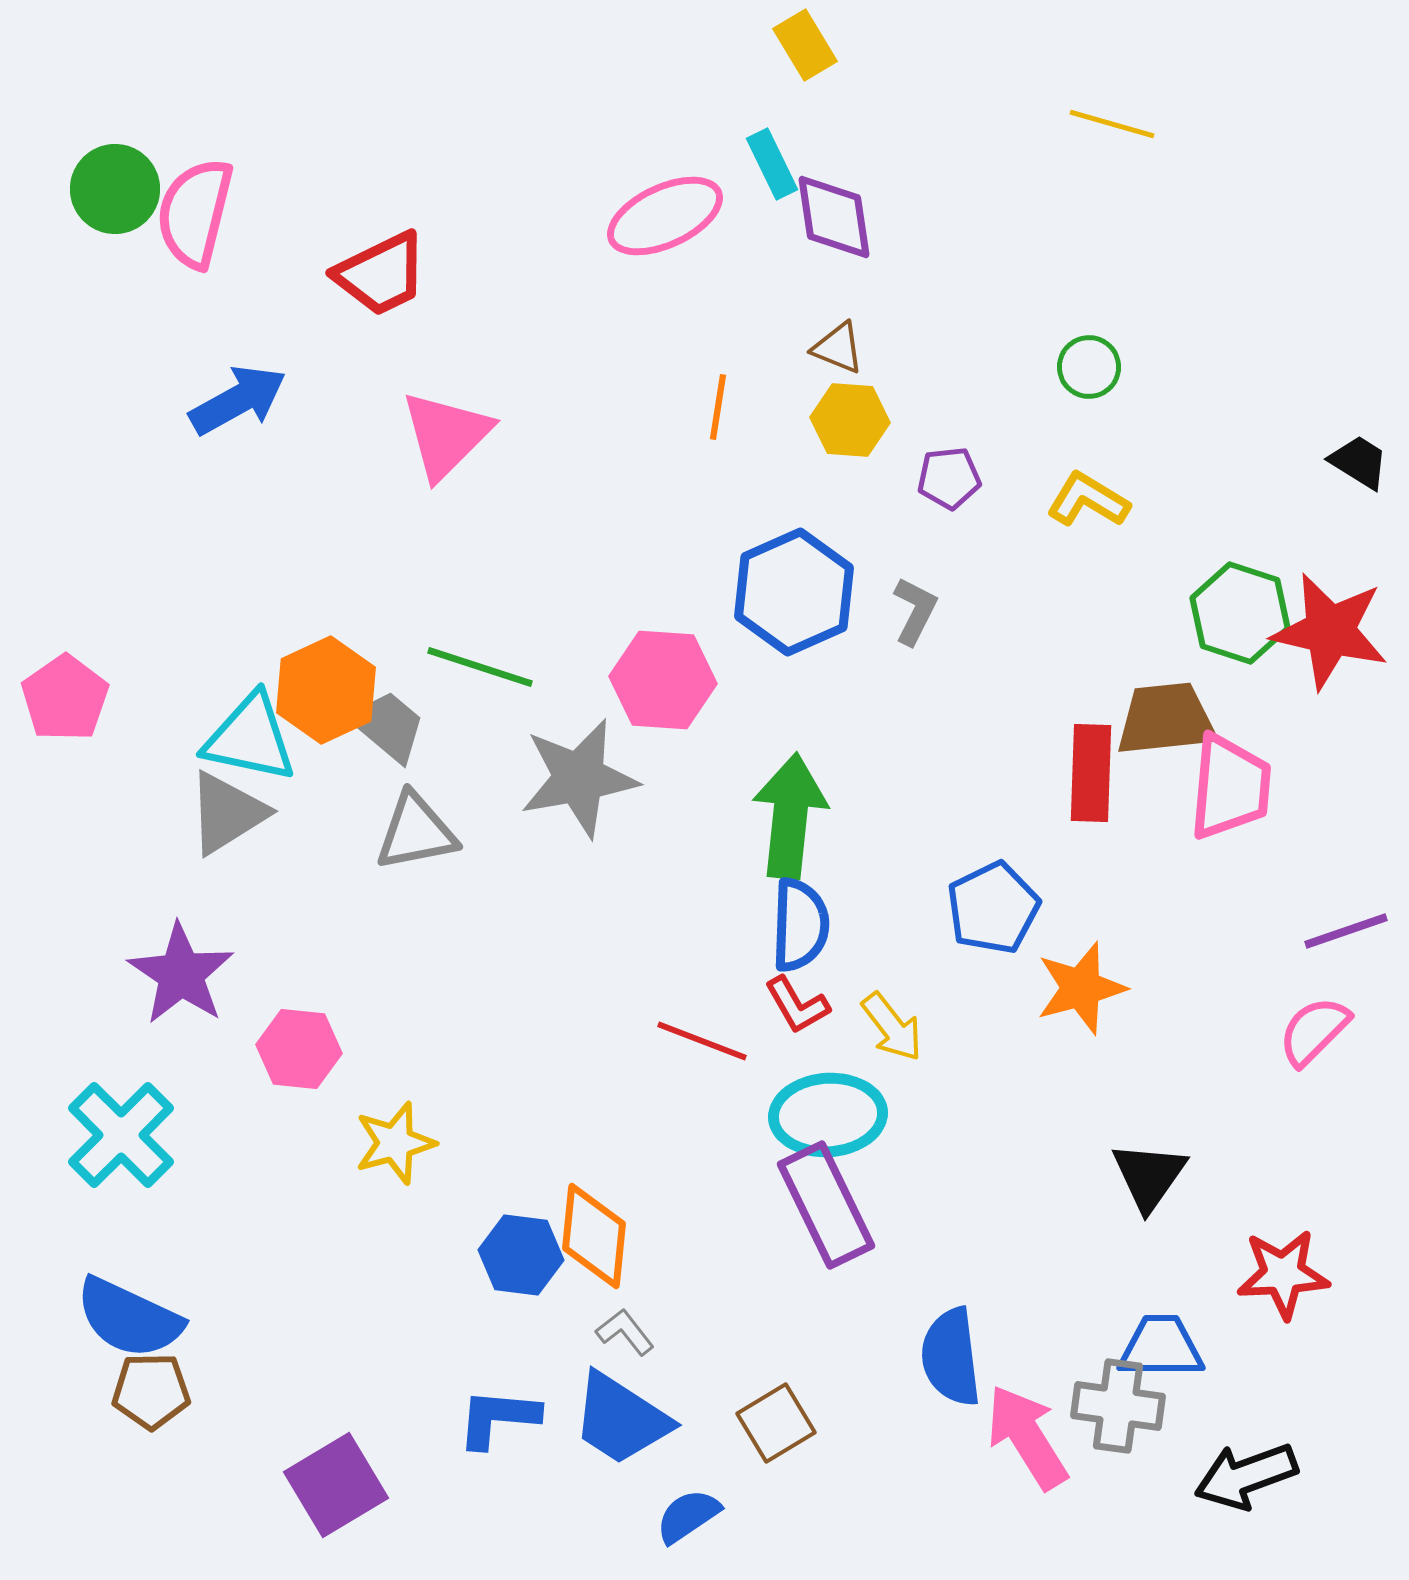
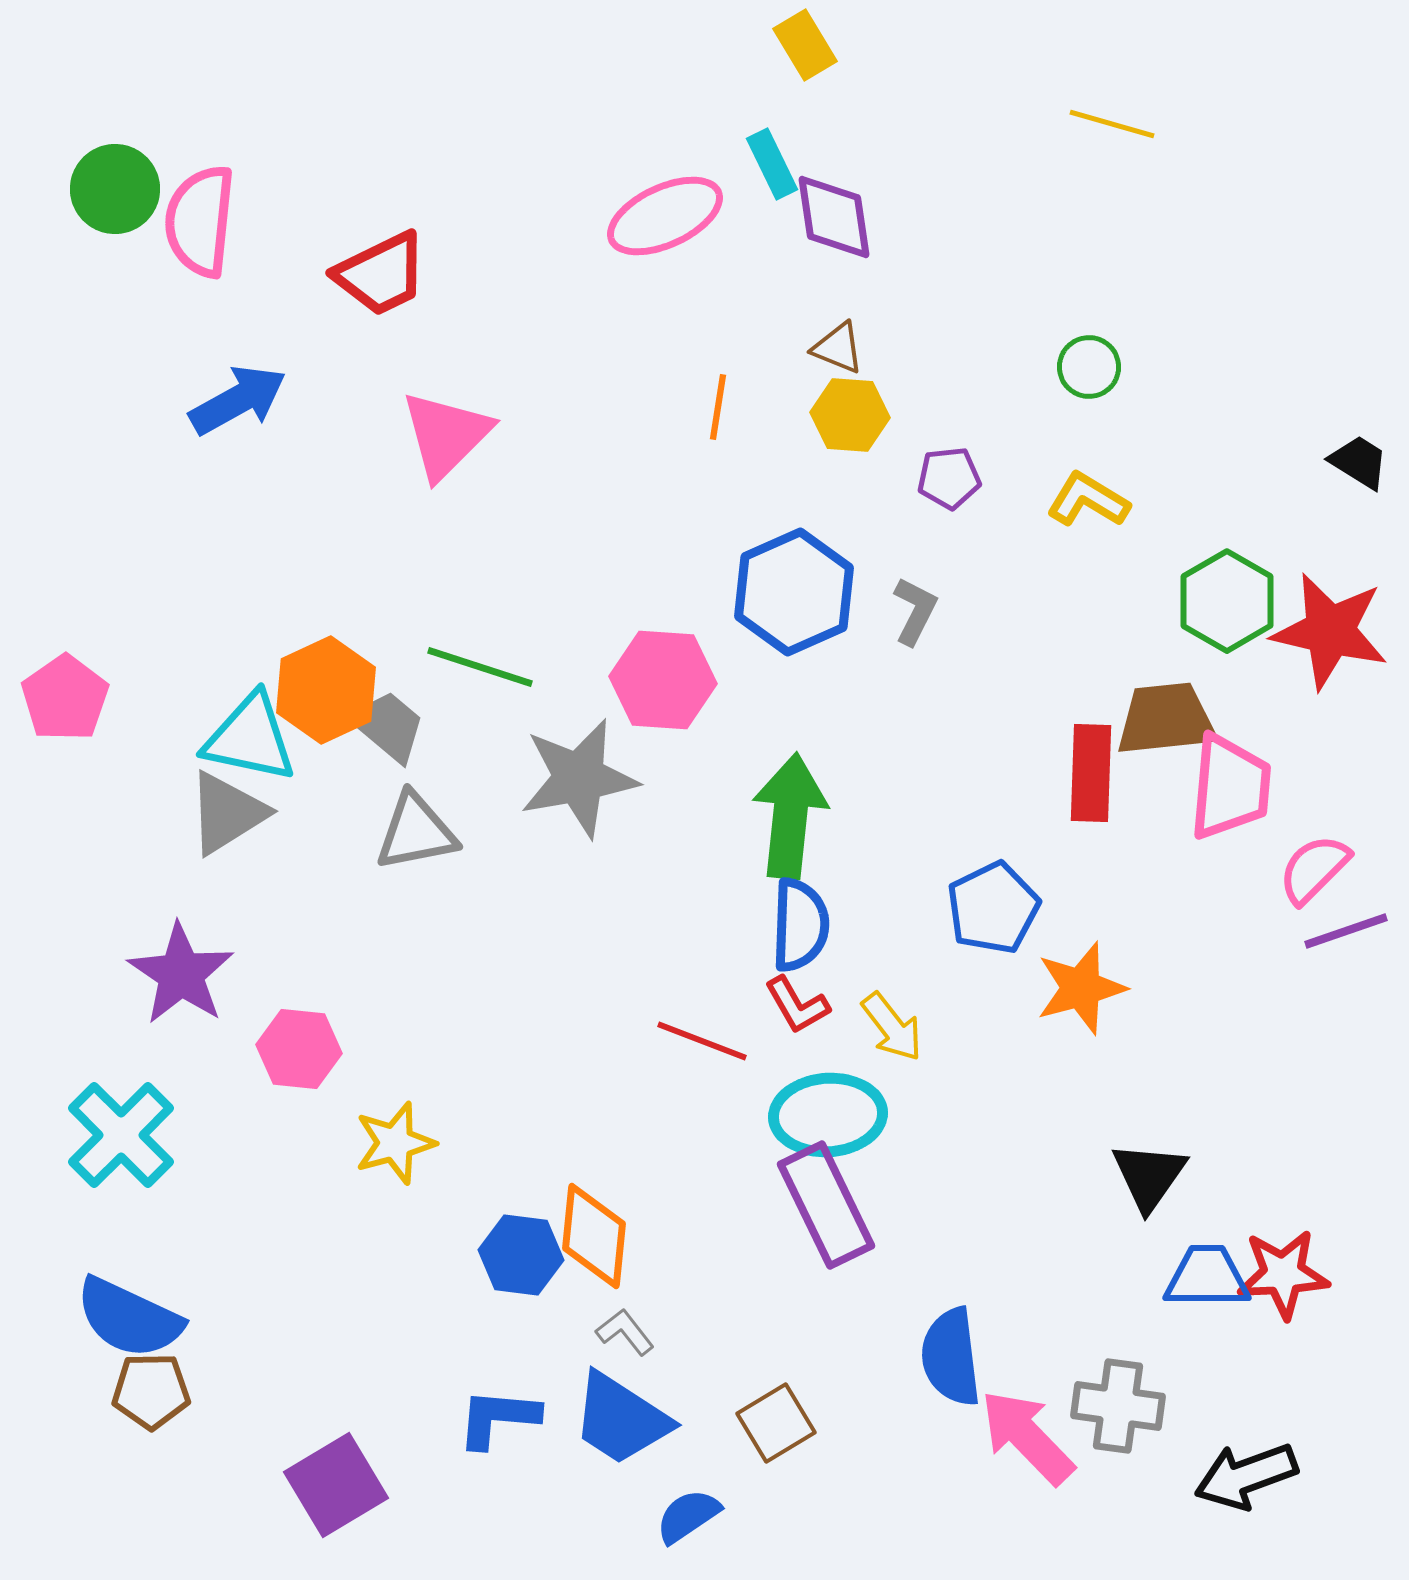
pink semicircle at (195, 213): moved 5 px right, 8 px down; rotated 8 degrees counterclockwise
yellow hexagon at (850, 420): moved 5 px up
green hexagon at (1240, 613): moved 13 px left, 12 px up; rotated 12 degrees clockwise
pink semicircle at (1314, 1031): moved 162 px up
blue trapezoid at (1161, 1347): moved 46 px right, 70 px up
pink arrow at (1027, 1437): rotated 12 degrees counterclockwise
